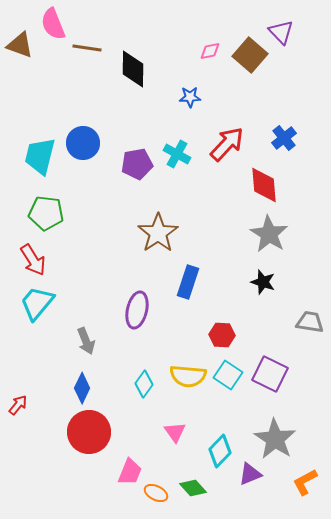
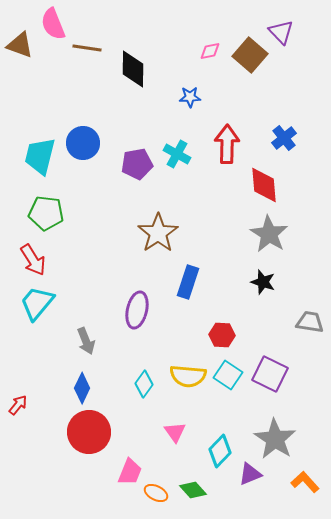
red arrow at (227, 144): rotated 42 degrees counterclockwise
orange L-shape at (305, 482): rotated 76 degrees clockwise
green diamond at (193, 488): moved 2 px down
